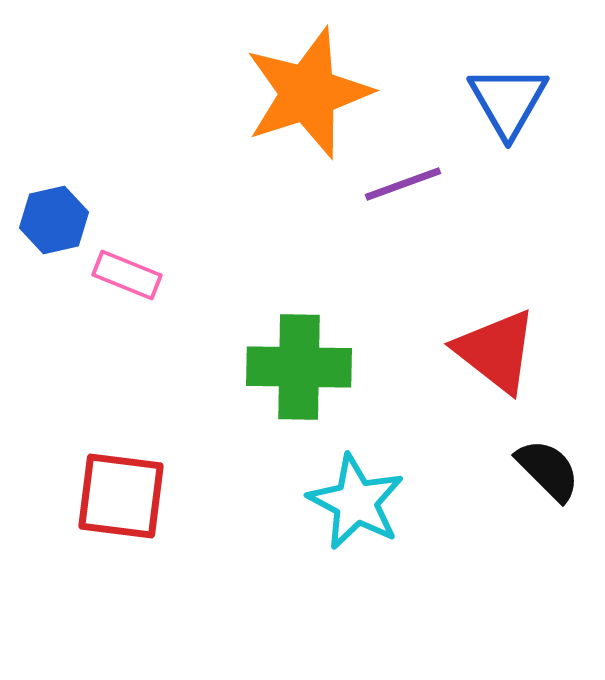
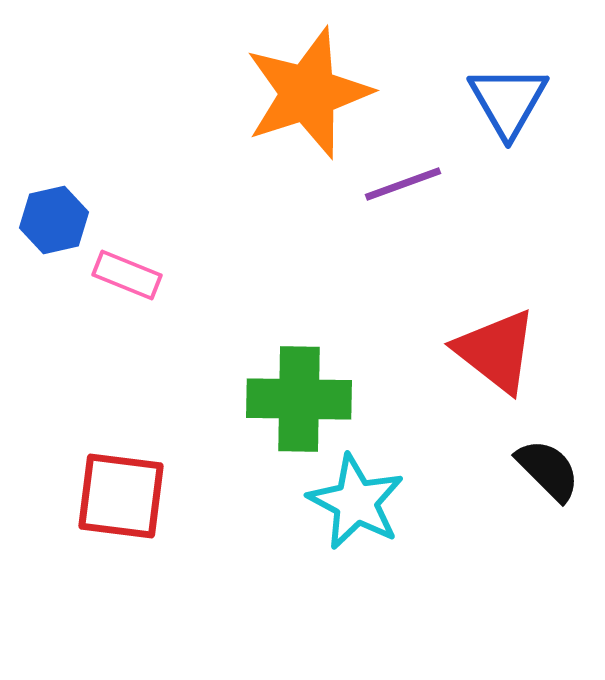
green cross: moved 32 px down
